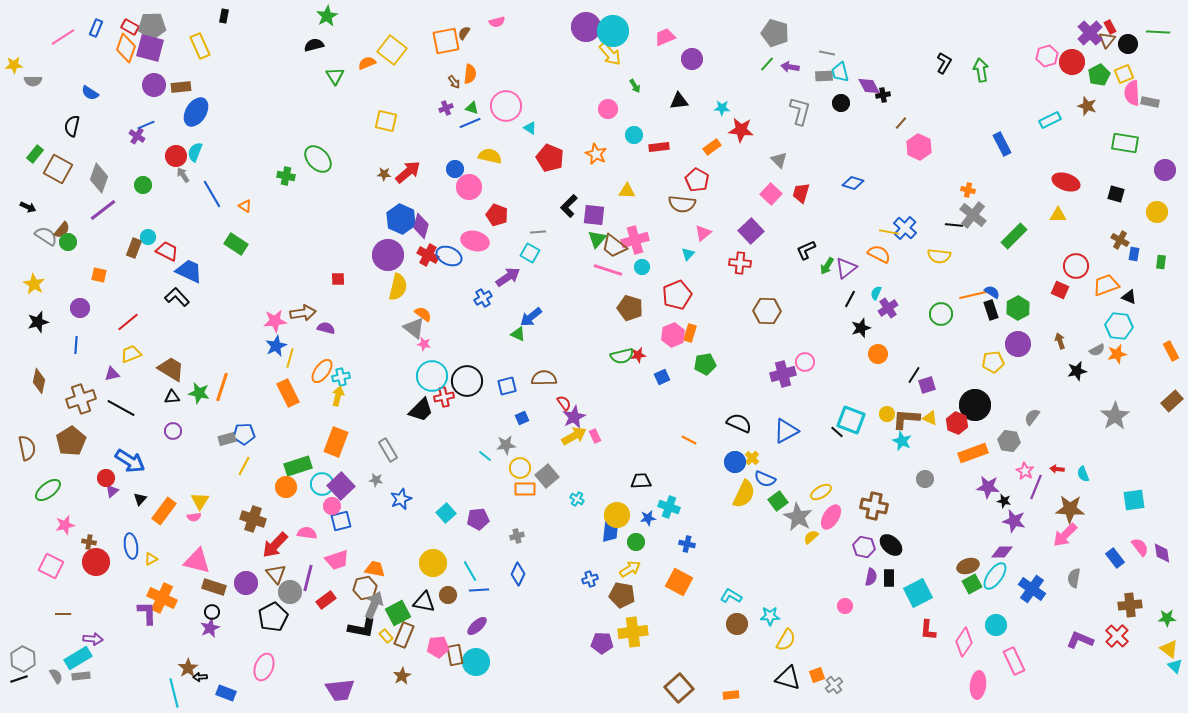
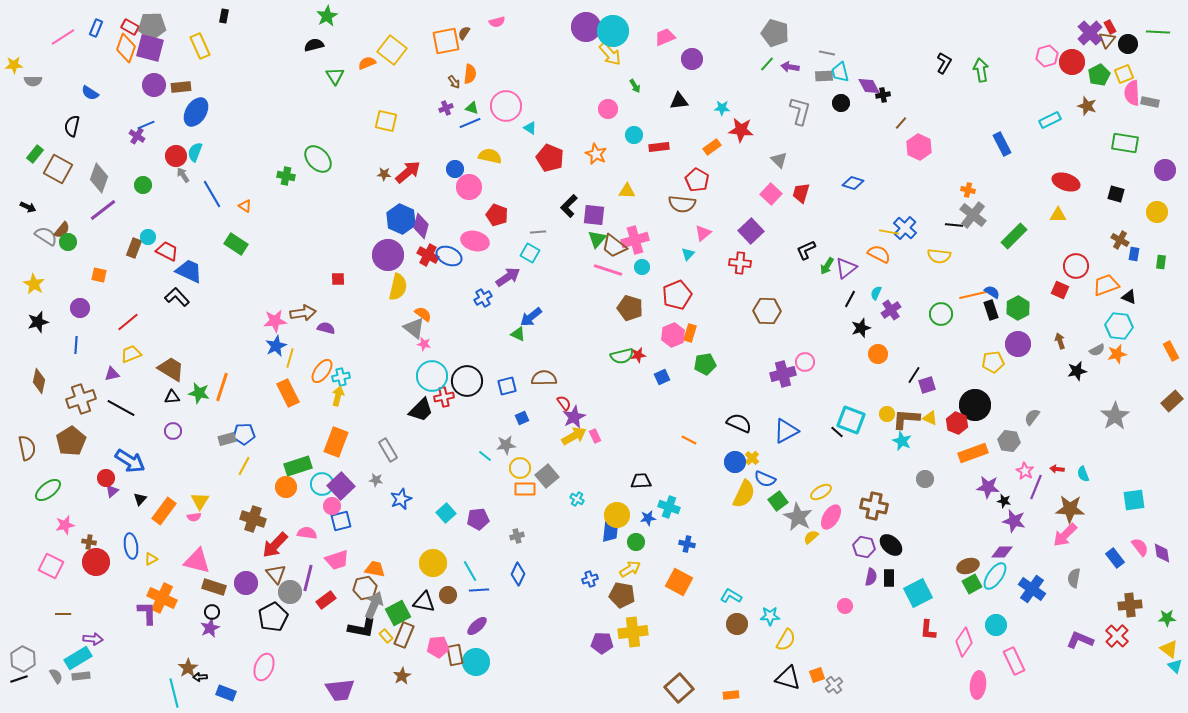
purple cross at (888, 308): moved 3 px right, 2 px down
